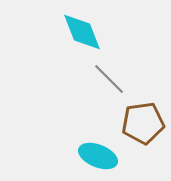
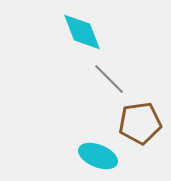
brown pentagon: moved 3 px left
